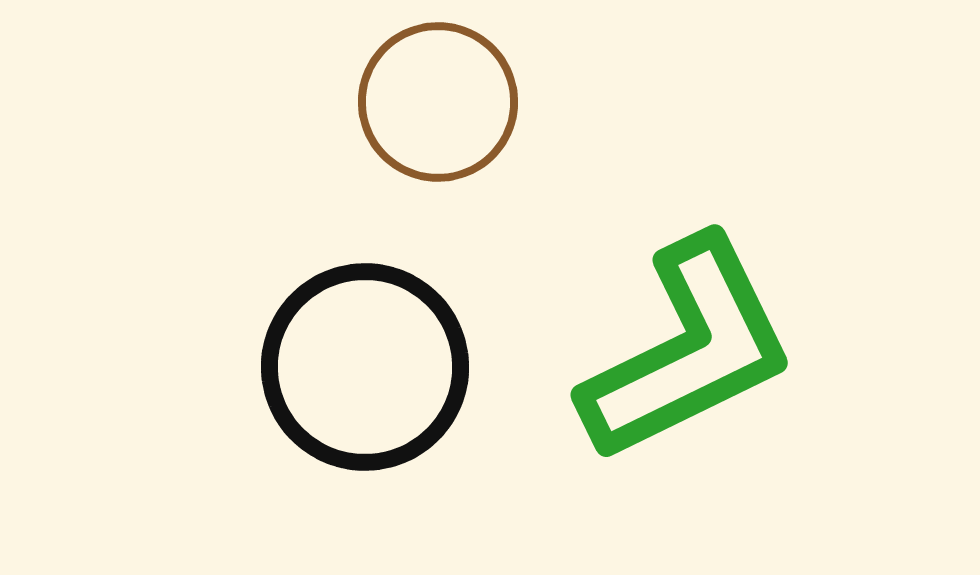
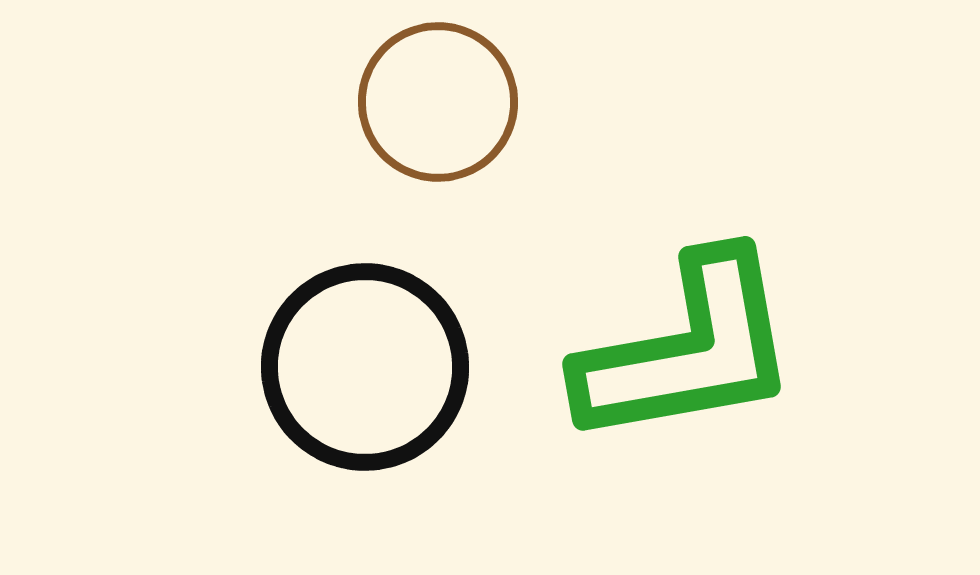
green L-shape: rotated 16 degrees clockwise
